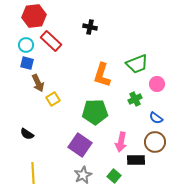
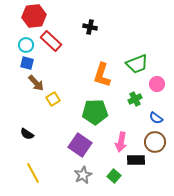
brown arrow: moved 2 px left; rotated 18 degrees counterclockwise
yellow line: rotated 25 degrees counterclockwise
